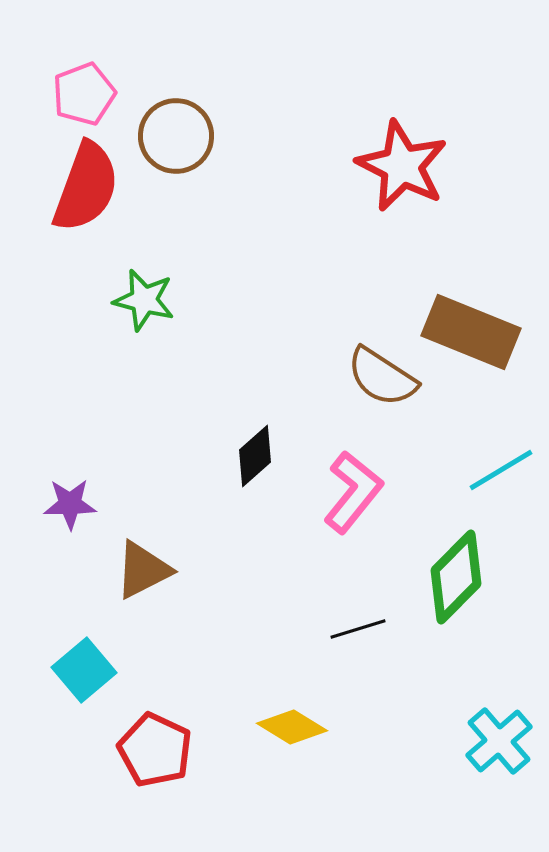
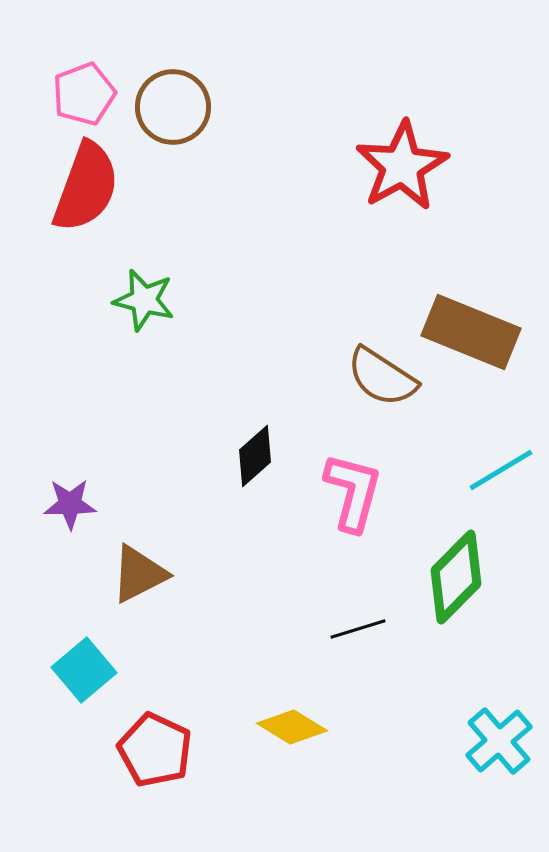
brown circle: moved 3 px left, 29 px up
red star: rotated 16 degrees clockwise
pink L-shape: rotated 24 degrees counterclockwise
brown triangle: moved 4 px left, 4 px down
